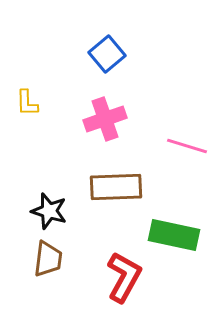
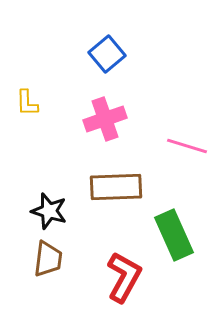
green rectangle: rotated 54 degrees clockwise
